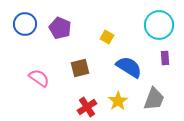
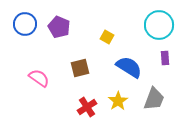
purple pentagon: moved 1 px left, 1 px up
